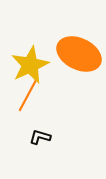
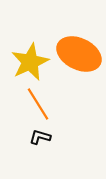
yellow star: moved 3 px up
orange line: moved 10 px right, 9 px down; rotated 60 degrees counterclockwise
